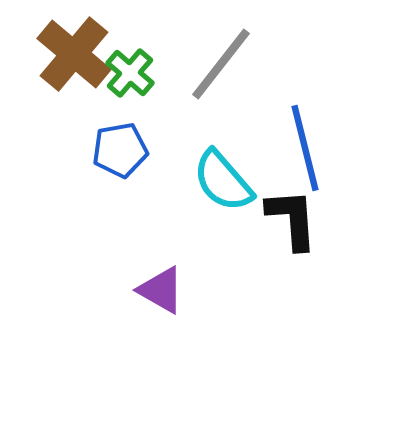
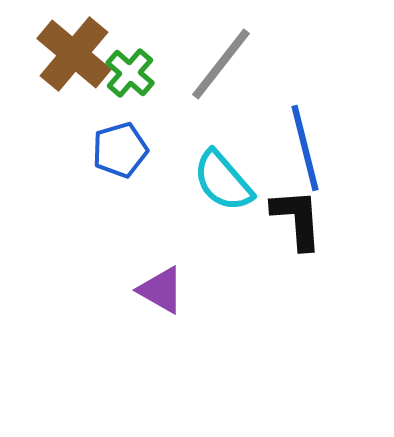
blue pentagon: rotated 6 degrees counterclockwise
black L-shape: moved 5 px right
